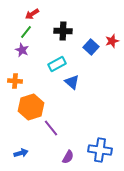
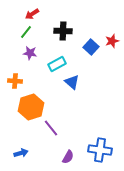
purple star: moved 8 px right, 3 px down; rotated 16 degrees counterclockwise
